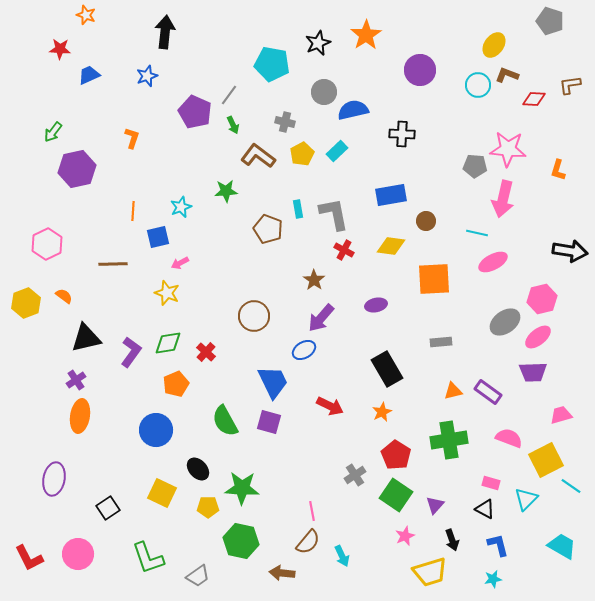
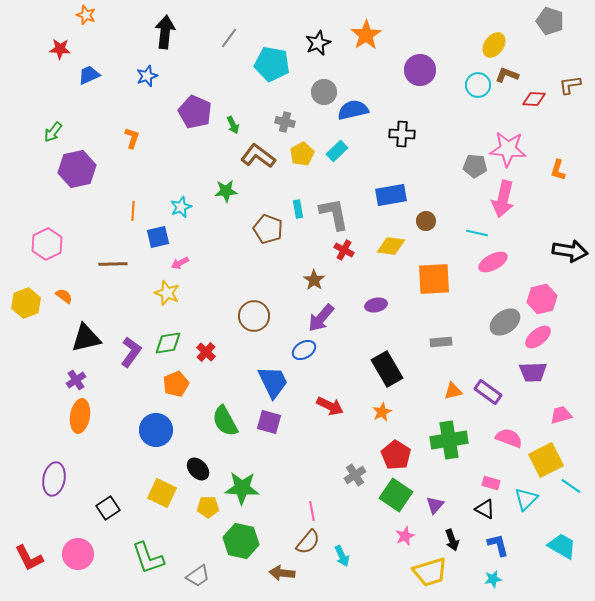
gray line at (229, 95): moved 57 px up
